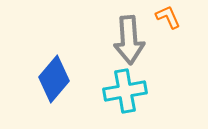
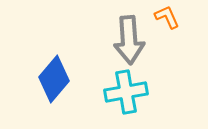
orange L-shape: moved 1 px left
cyan cross: moved 1 px right, 1 px down
